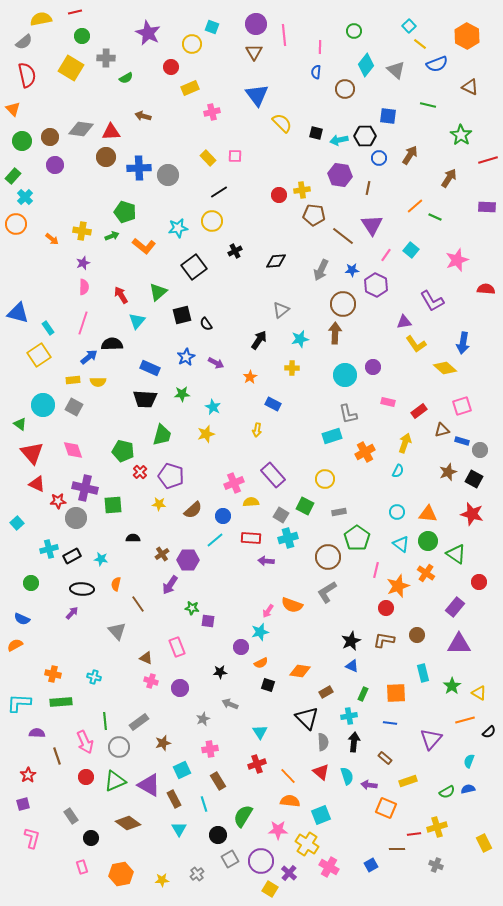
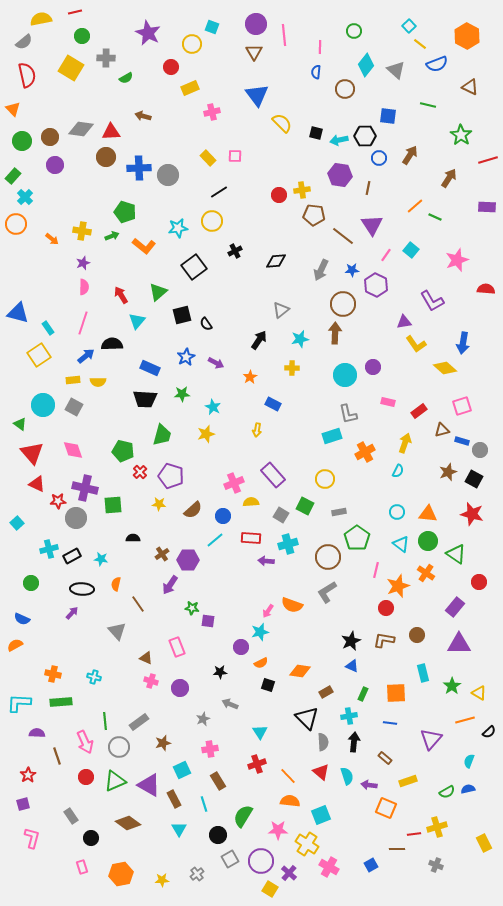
blue arrow at (89, 357): moved 3 px left, 1 px up
cyan cross at (288, 538): moved 6 px down
